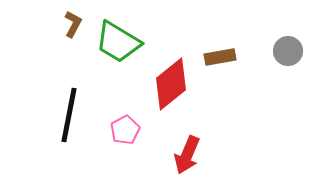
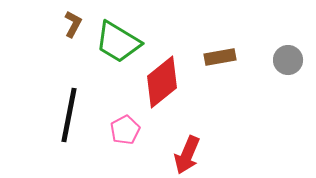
gray circle: moved 9 px down
red diamond: moved 9 px left, 2 px up
